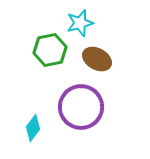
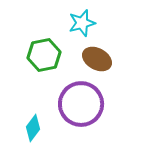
cyan star: moved 2 px right
green hexagon: moved 6 px left, 5 px down
purple circle: moved 3 px up
